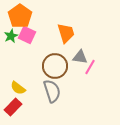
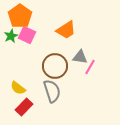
orange trapezoid: moved 3 px up; rotated 75 degrees clockwise
red rectangle: moved 11 px right
